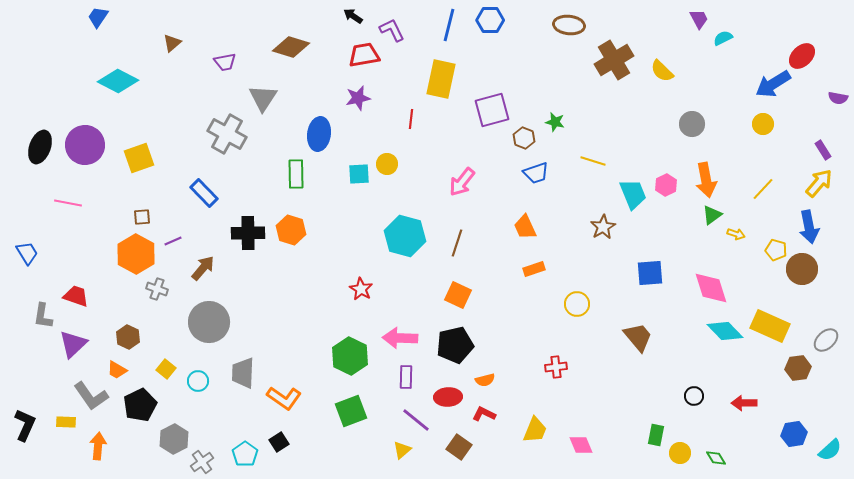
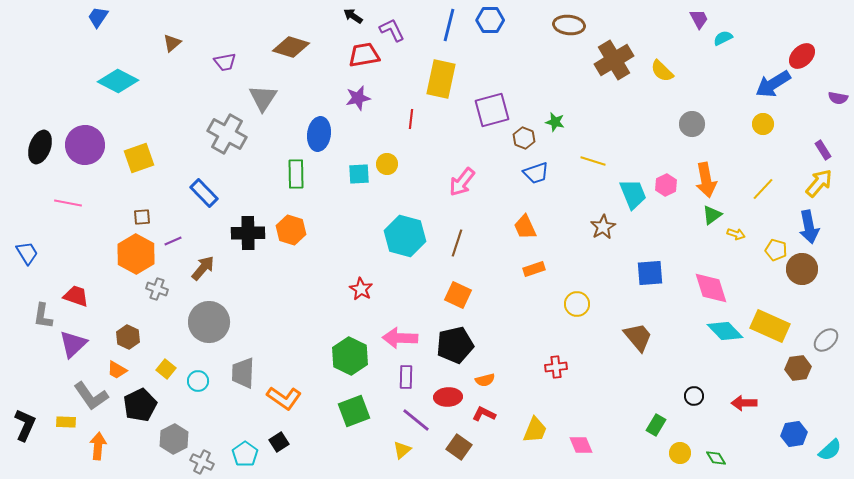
green square at (351, 411): moved 3 px right
green rectangle at (656, 435): moved 10 px up; rotated 20 degrees clockwise
gray cross at (202, 462): rotated 30 degrees counterclockwise
